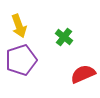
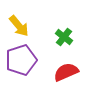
yellow arrow: rotated 20 degrees counterclockwise
red semicircle: moved 17 px left, 2 px up
